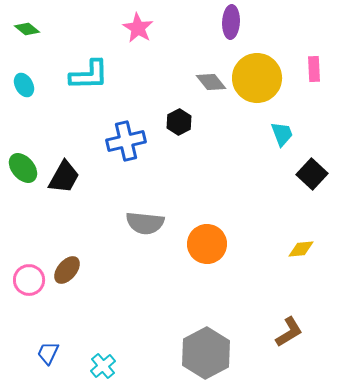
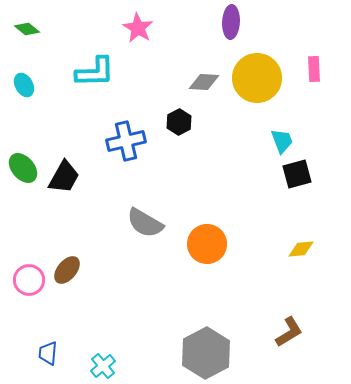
cyan L-shape: moved 6 px right, 3 px up
gray diamond: moved 7 px left; rotated 48 degrees counterclockwise
cyan trapezoid: moved 7 px down
black square: moved 15 px left; rotated 32 degrees clockwise
gray semicircle: rotated 24 degrees clockwise
blue trapezoid: rotated 20 degrees counterclockwise
